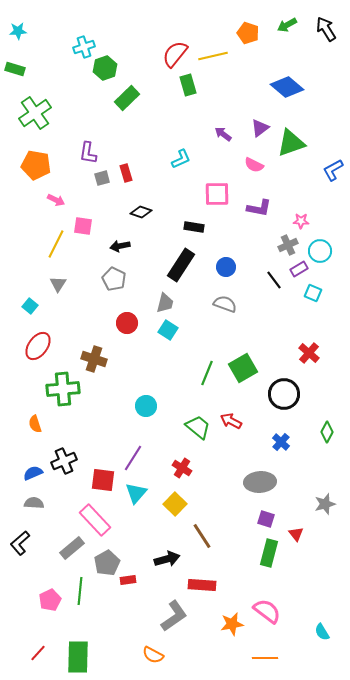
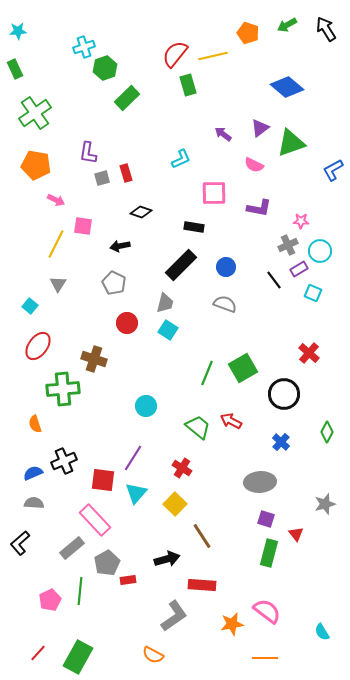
green rectangle at (15, 69): rotated 48 degrees clockwise
pink square at (217, 194): moved 3 px left, 1 px up
black rectangle at (181, 265): rotated 12 degrees clockwise
gray pentagon at (114, 279): moved 4 px down
green rectangle at (78, 657): rotated 28 degrees clockwise
